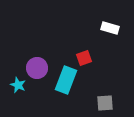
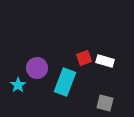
white rectangle: moved 5 px left, 33 px down
cyan rectangle: moved 1 px left, 2 px down
cyan star: rotated 14 degrees clockwise
gray square: rotated 18 degrees clockwise
